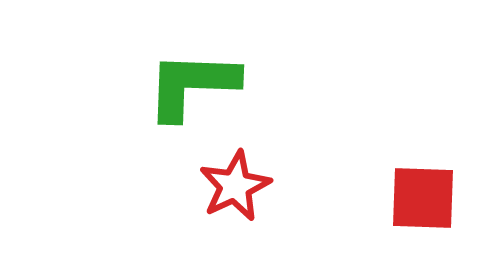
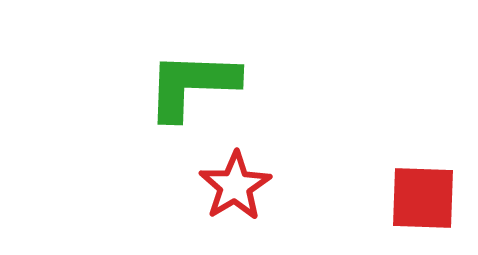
red star: rotated 6 degrees counterclockwise
